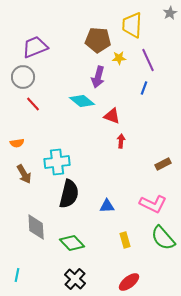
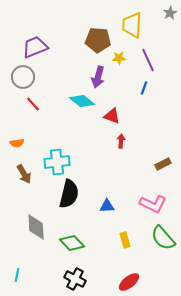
black cross: rotated 15 degrees counterclockwise
